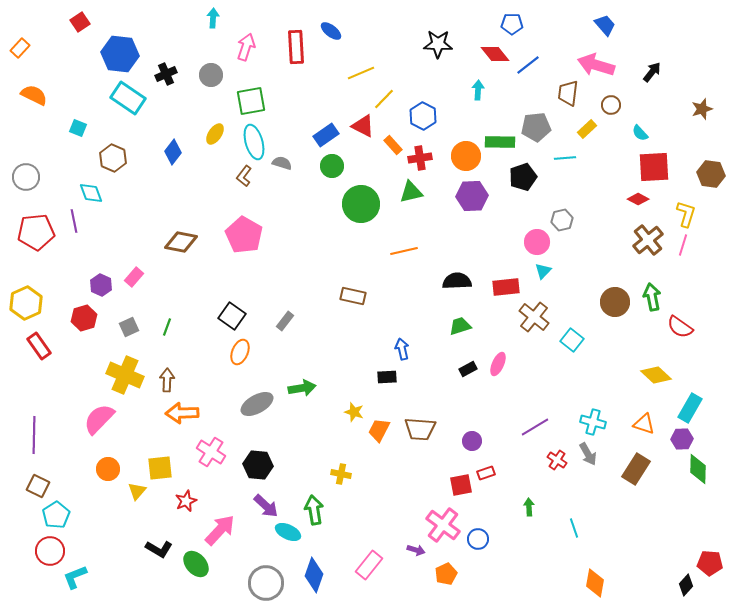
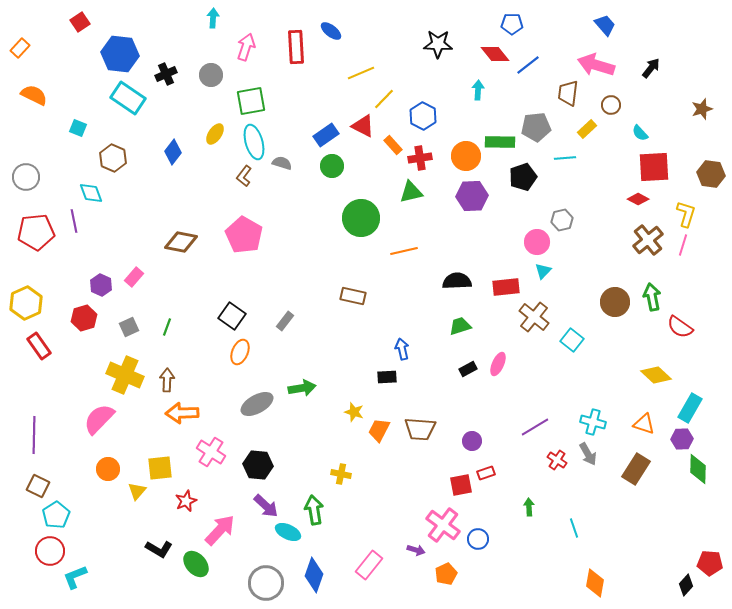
black arrow at (652, 72): moved 1 px left, 4 px up
green circle at (361, 204): moved 14 px down
